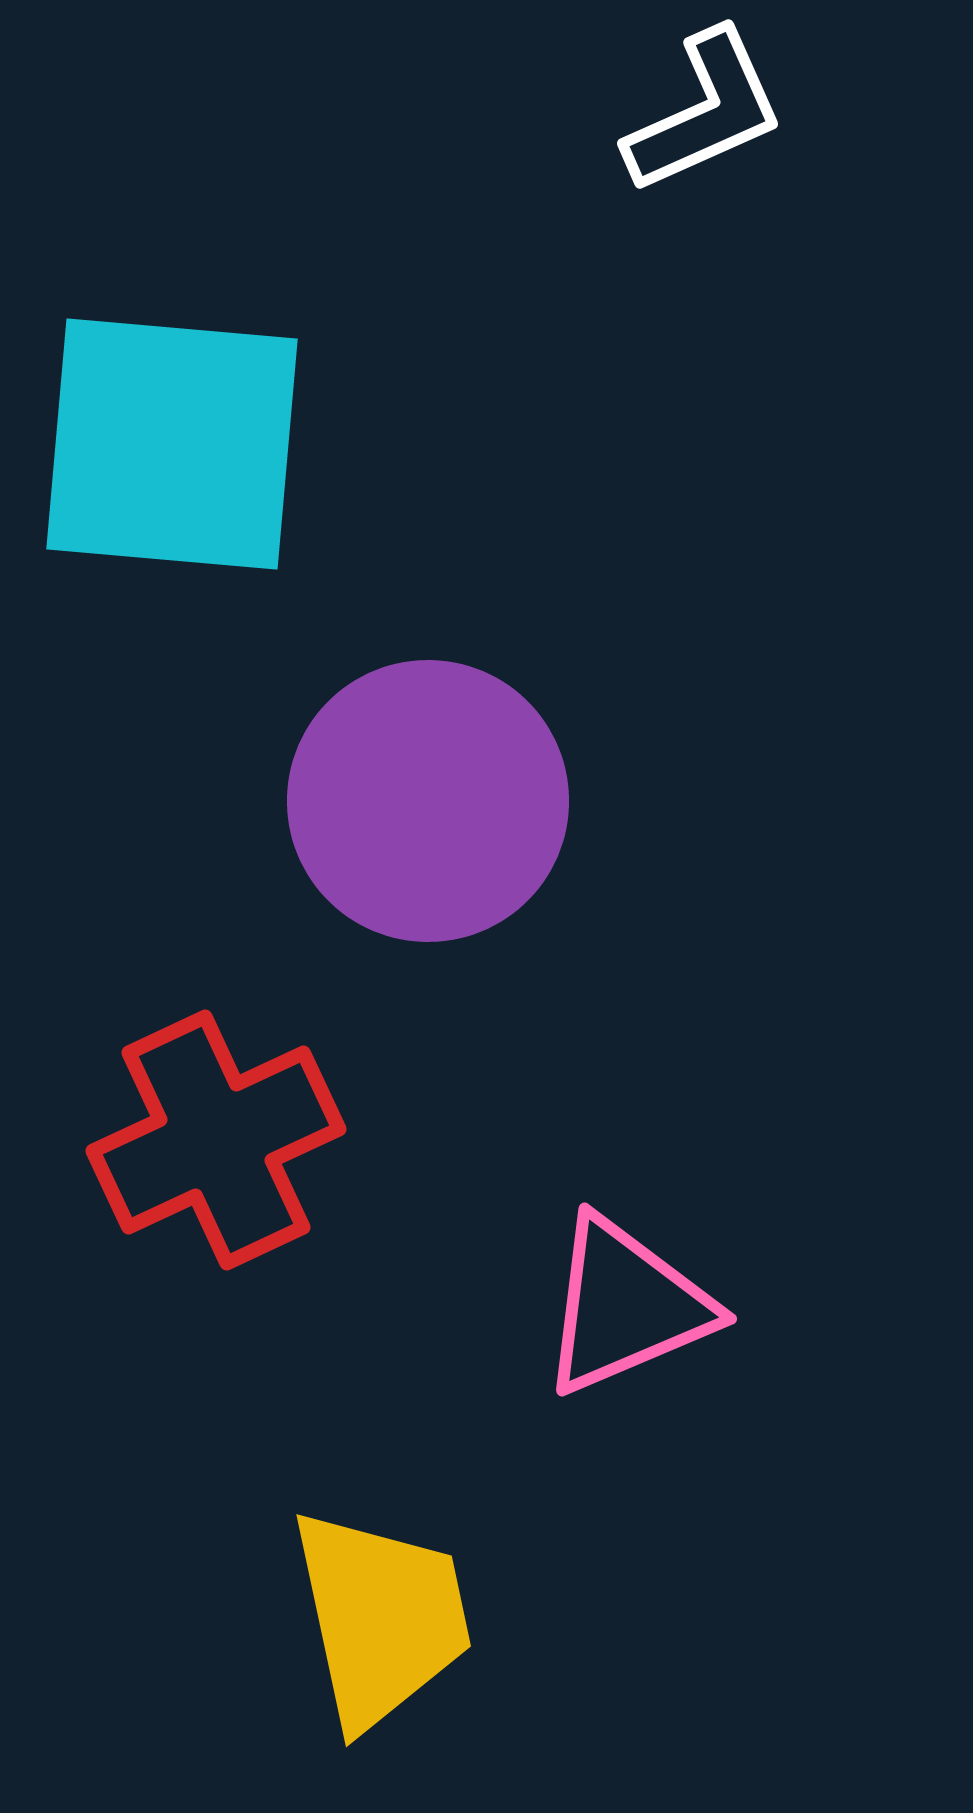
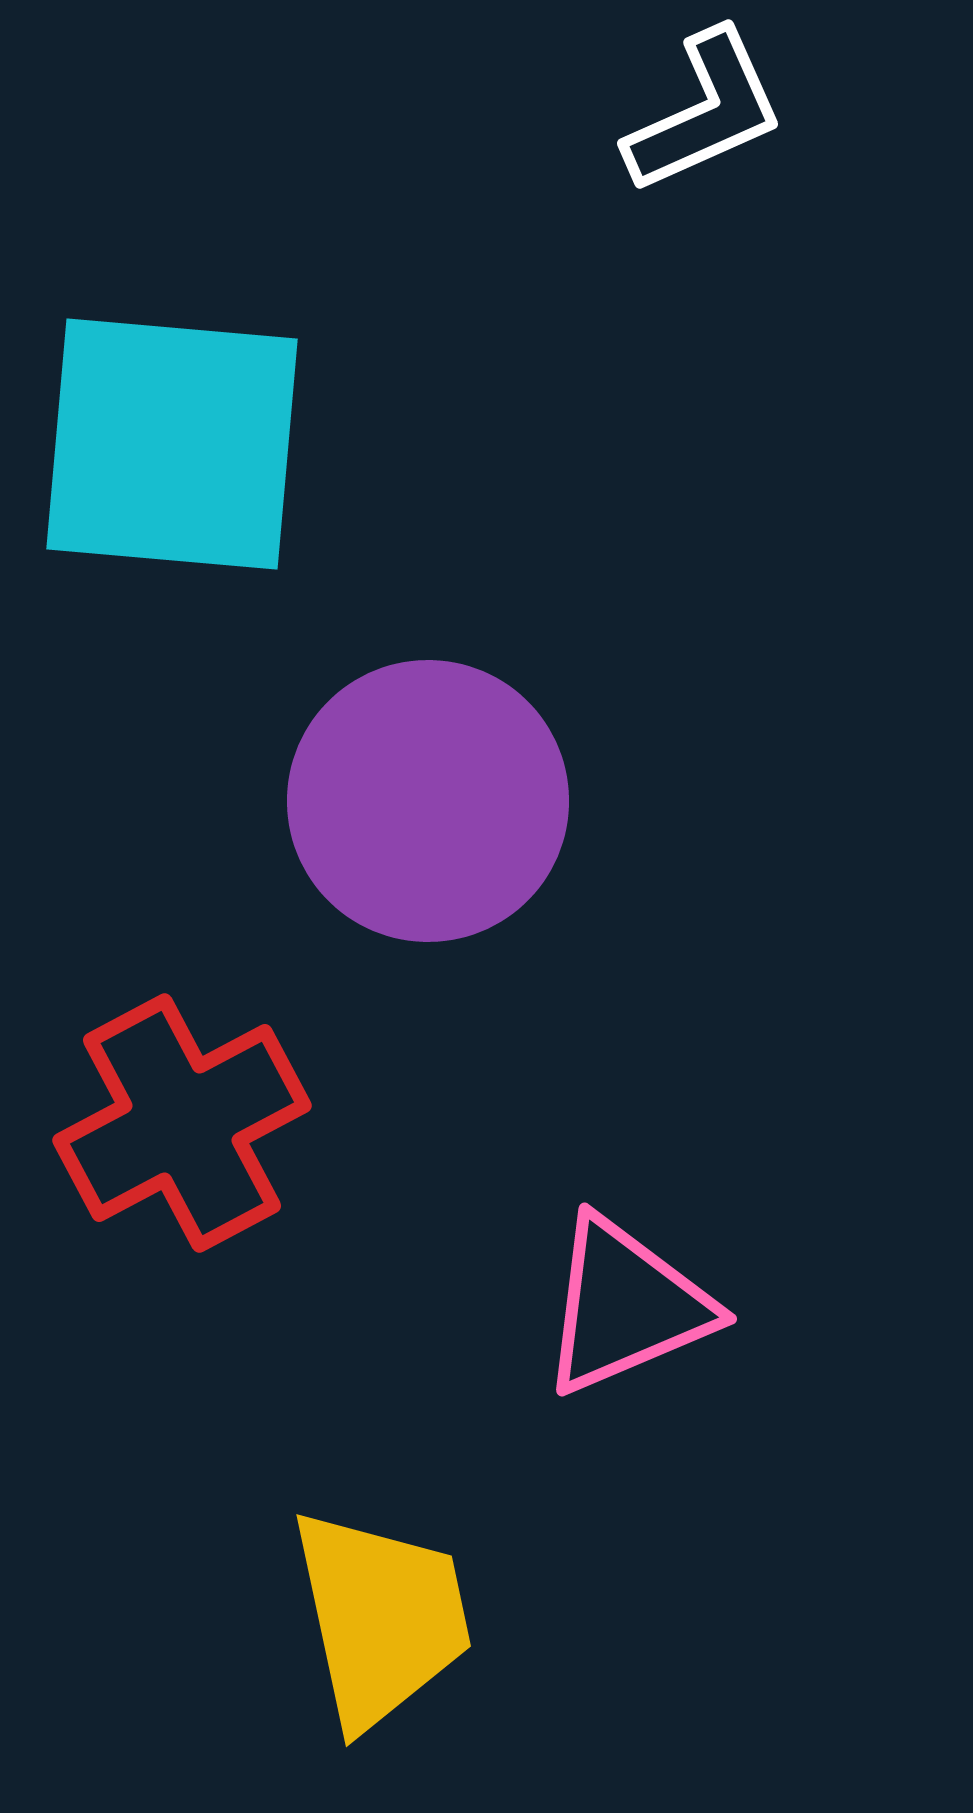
red cross: moved 34 px left, 17 px up; rotated 3 degrees counterclockwise
